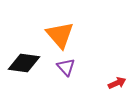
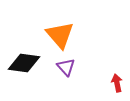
red arrow: rotated 78 degrees counterclockwise
